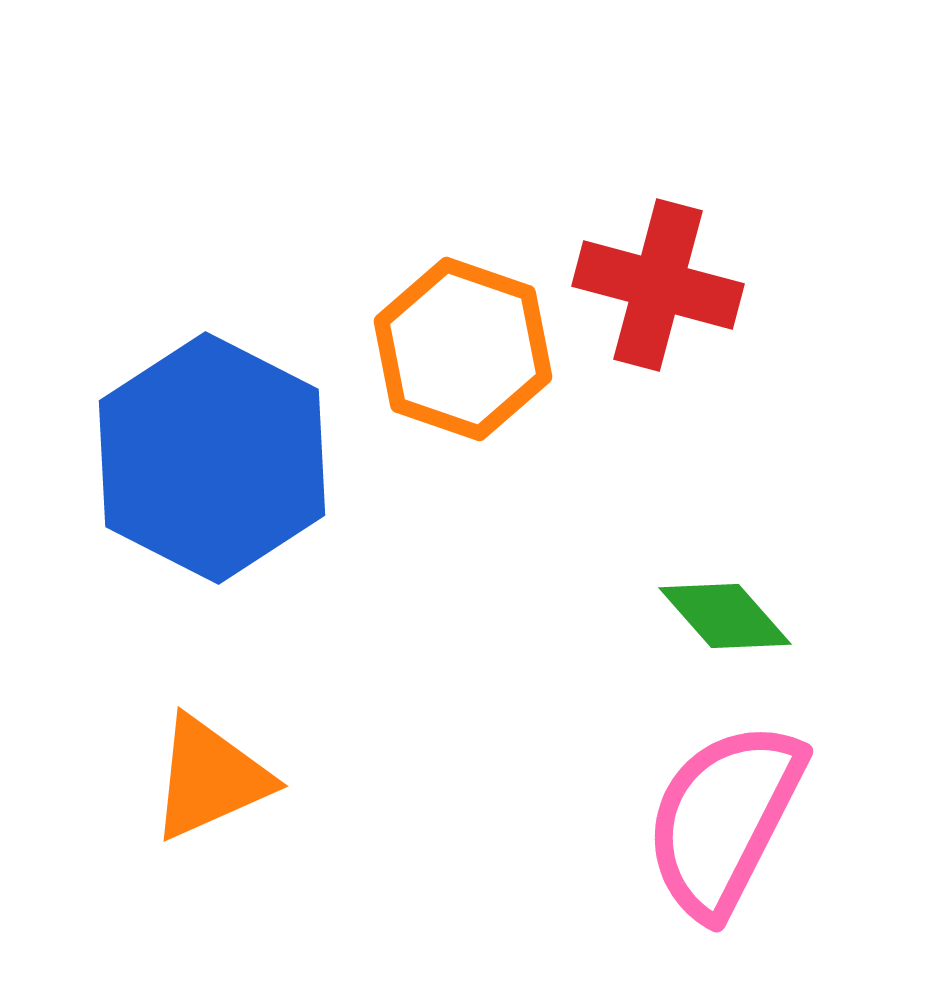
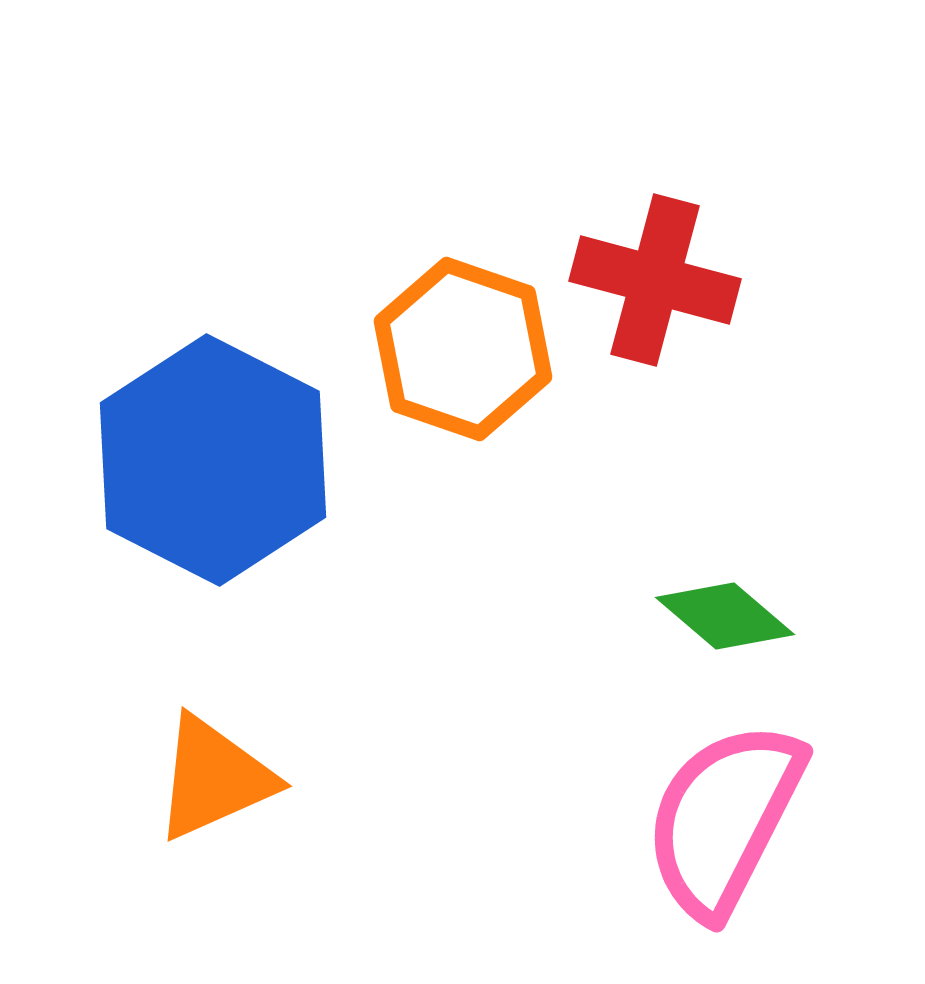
red cross: moved 3 px left, 5 px up
blue hexagon: moved 1 px right, 2 px down
green diamond: rotated 8 degrees counterclockwise
orange triangle: moved 4 px right
